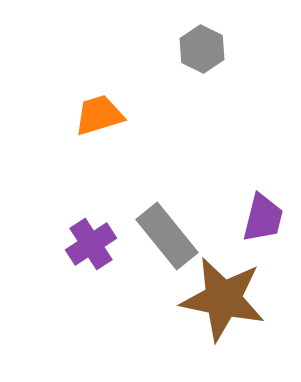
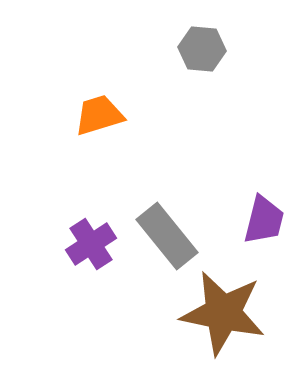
gray hexagon: rotated 21 degrees counterclockwise
purple trapezoid: moved 1 px right, 2 px down
brown star: moved 14 px down
